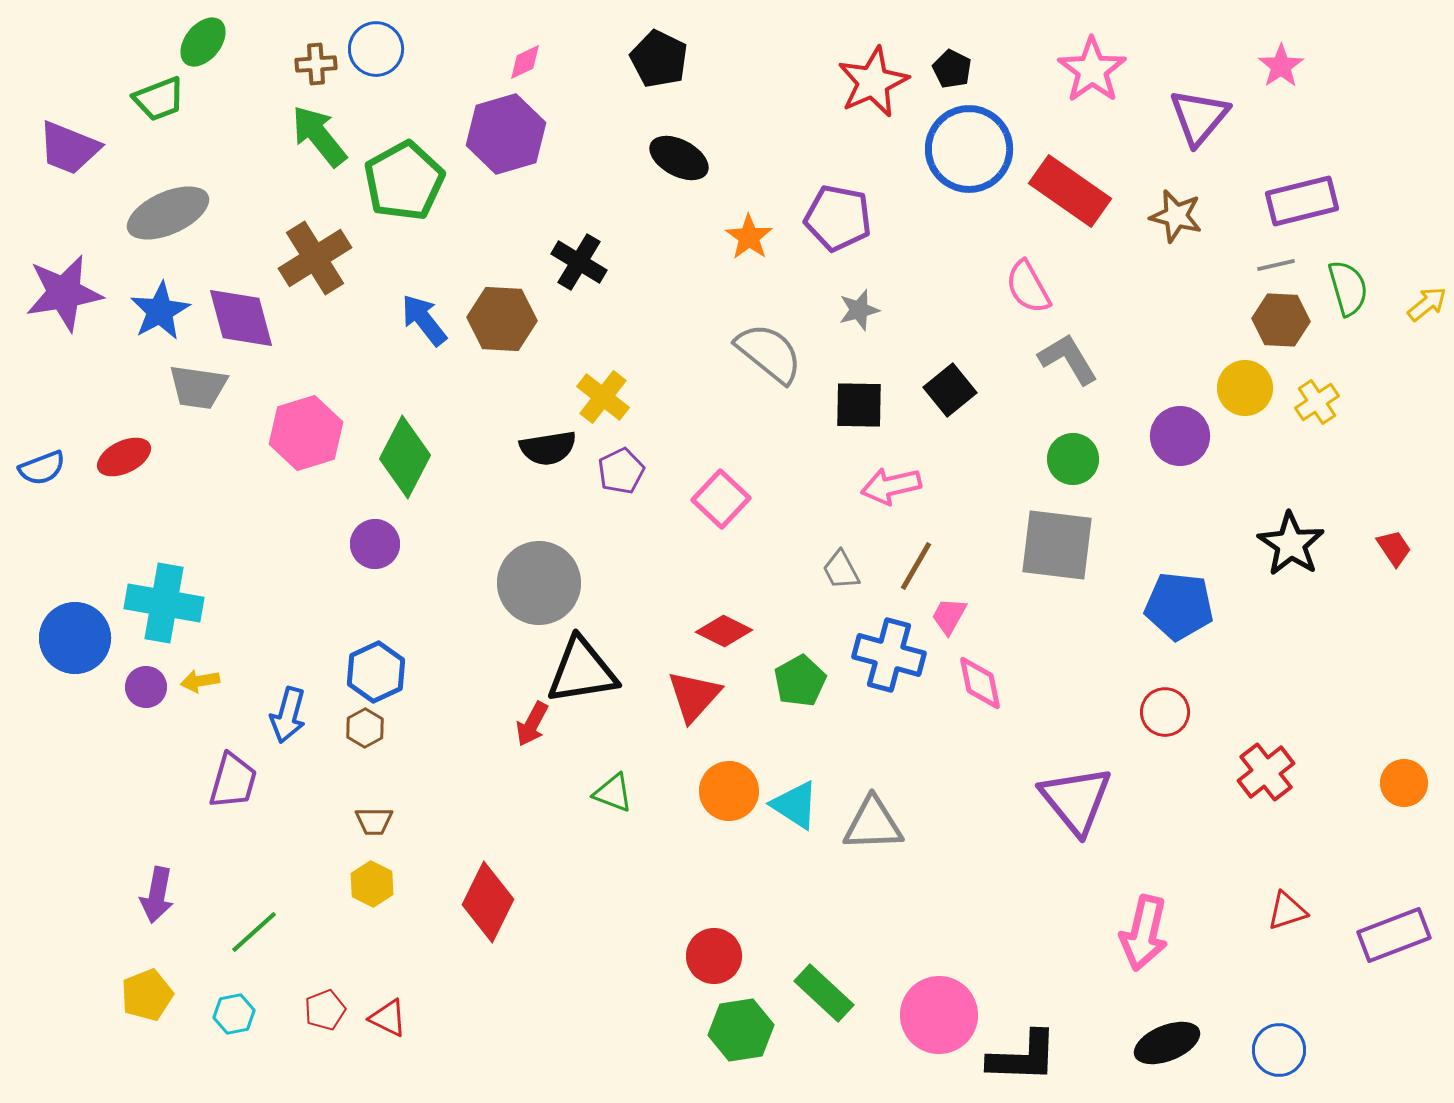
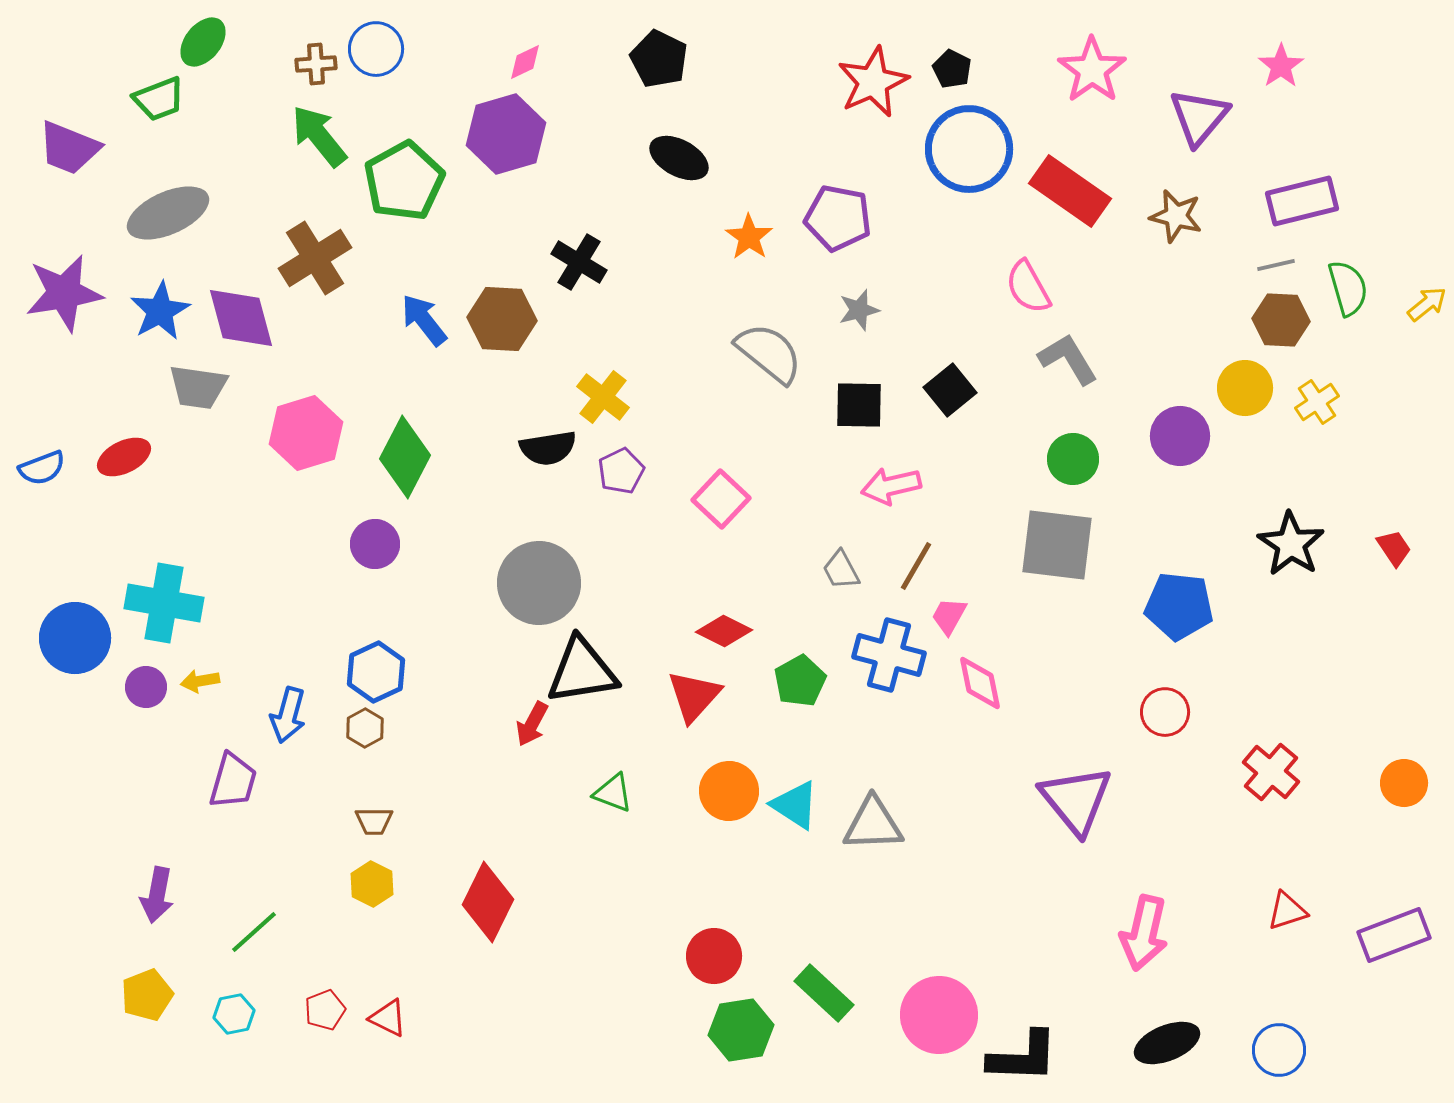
red cross at (1266, 772): moved 5 px right; rotated 12 degrees counterclockwise
